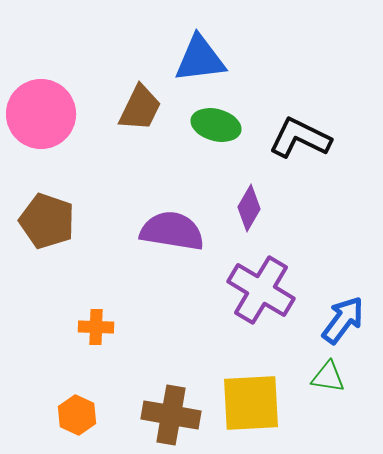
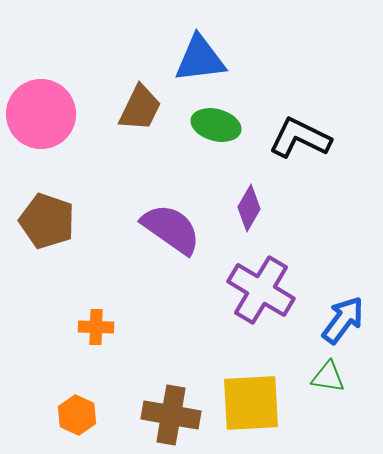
purple semicircle: moved 1 px left, 2 px up; rotated 26 degrees clockwise
